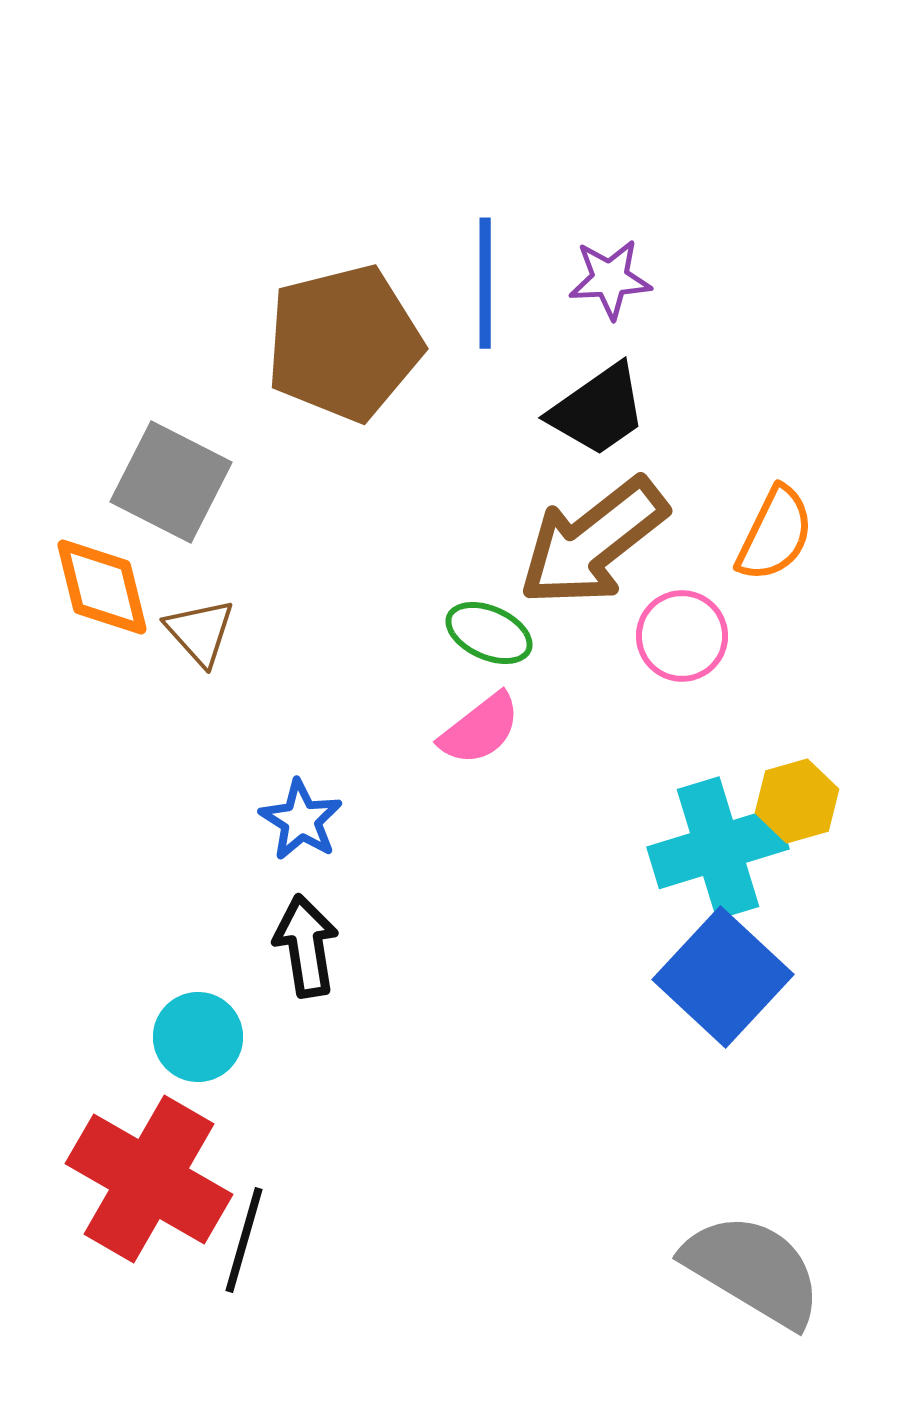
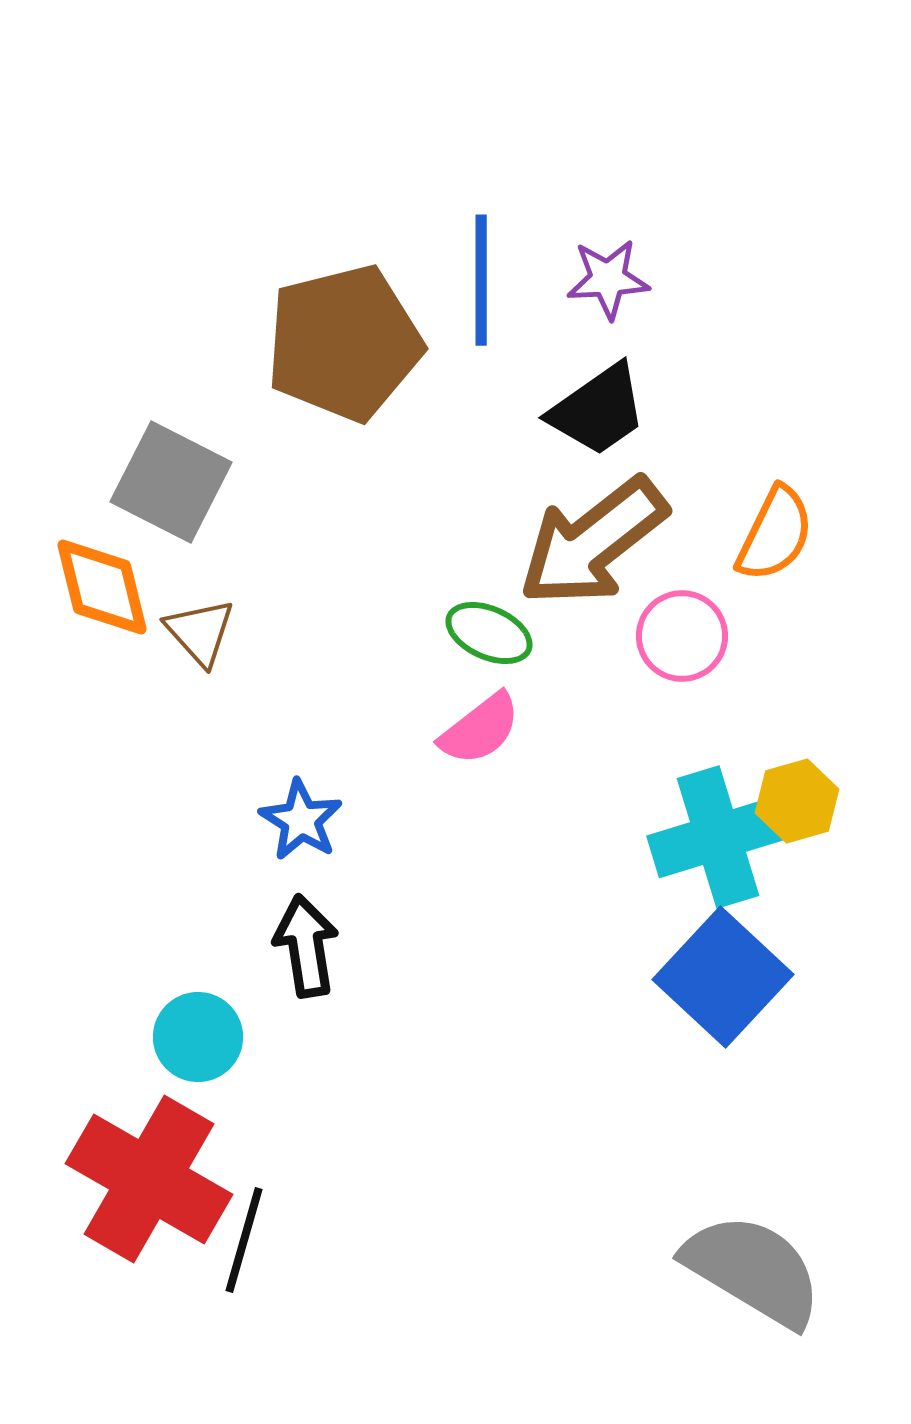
purple star: moved 2 px left
blue line: moved 4 px left, 3 px up
cyan cross: moved 11 px up
